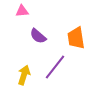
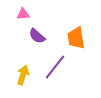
pink triangle: moved 1 px right, 3 px down
purple semicircle: moved 1 px left
yellow arrow: moved 1 px left
